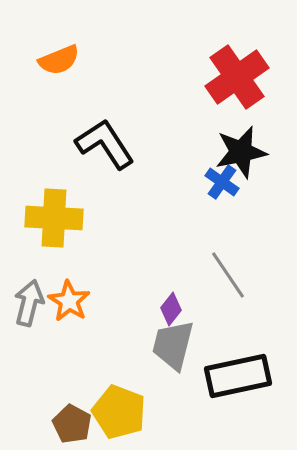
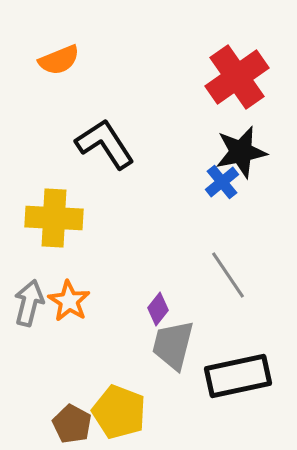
blue cross: rotated 16 degrees clockwise
purple diamond: moved 13 px left
